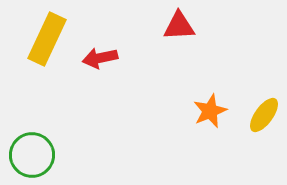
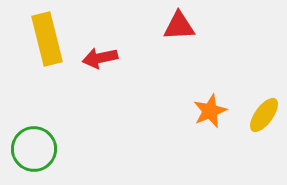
yellow rectangle: rotated 39 degrees counterclockwise
green circle: moved 2 px right, 6 px up
